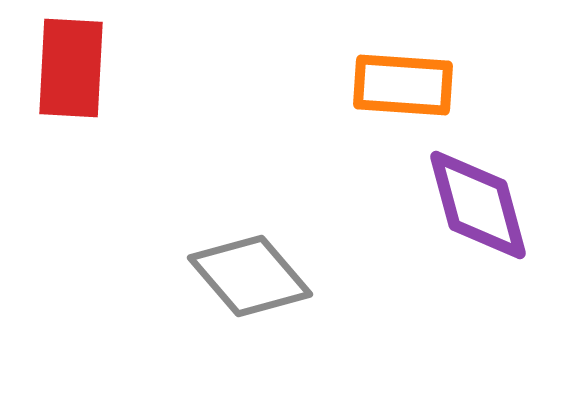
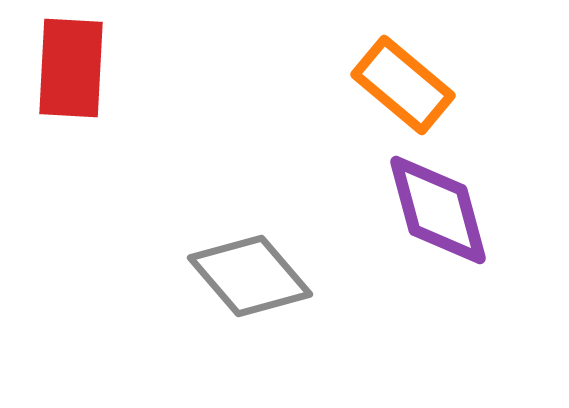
orange rectangle: rotated 36 degrees clockwise
purple diamond: moved 40 px left, 5 px down
